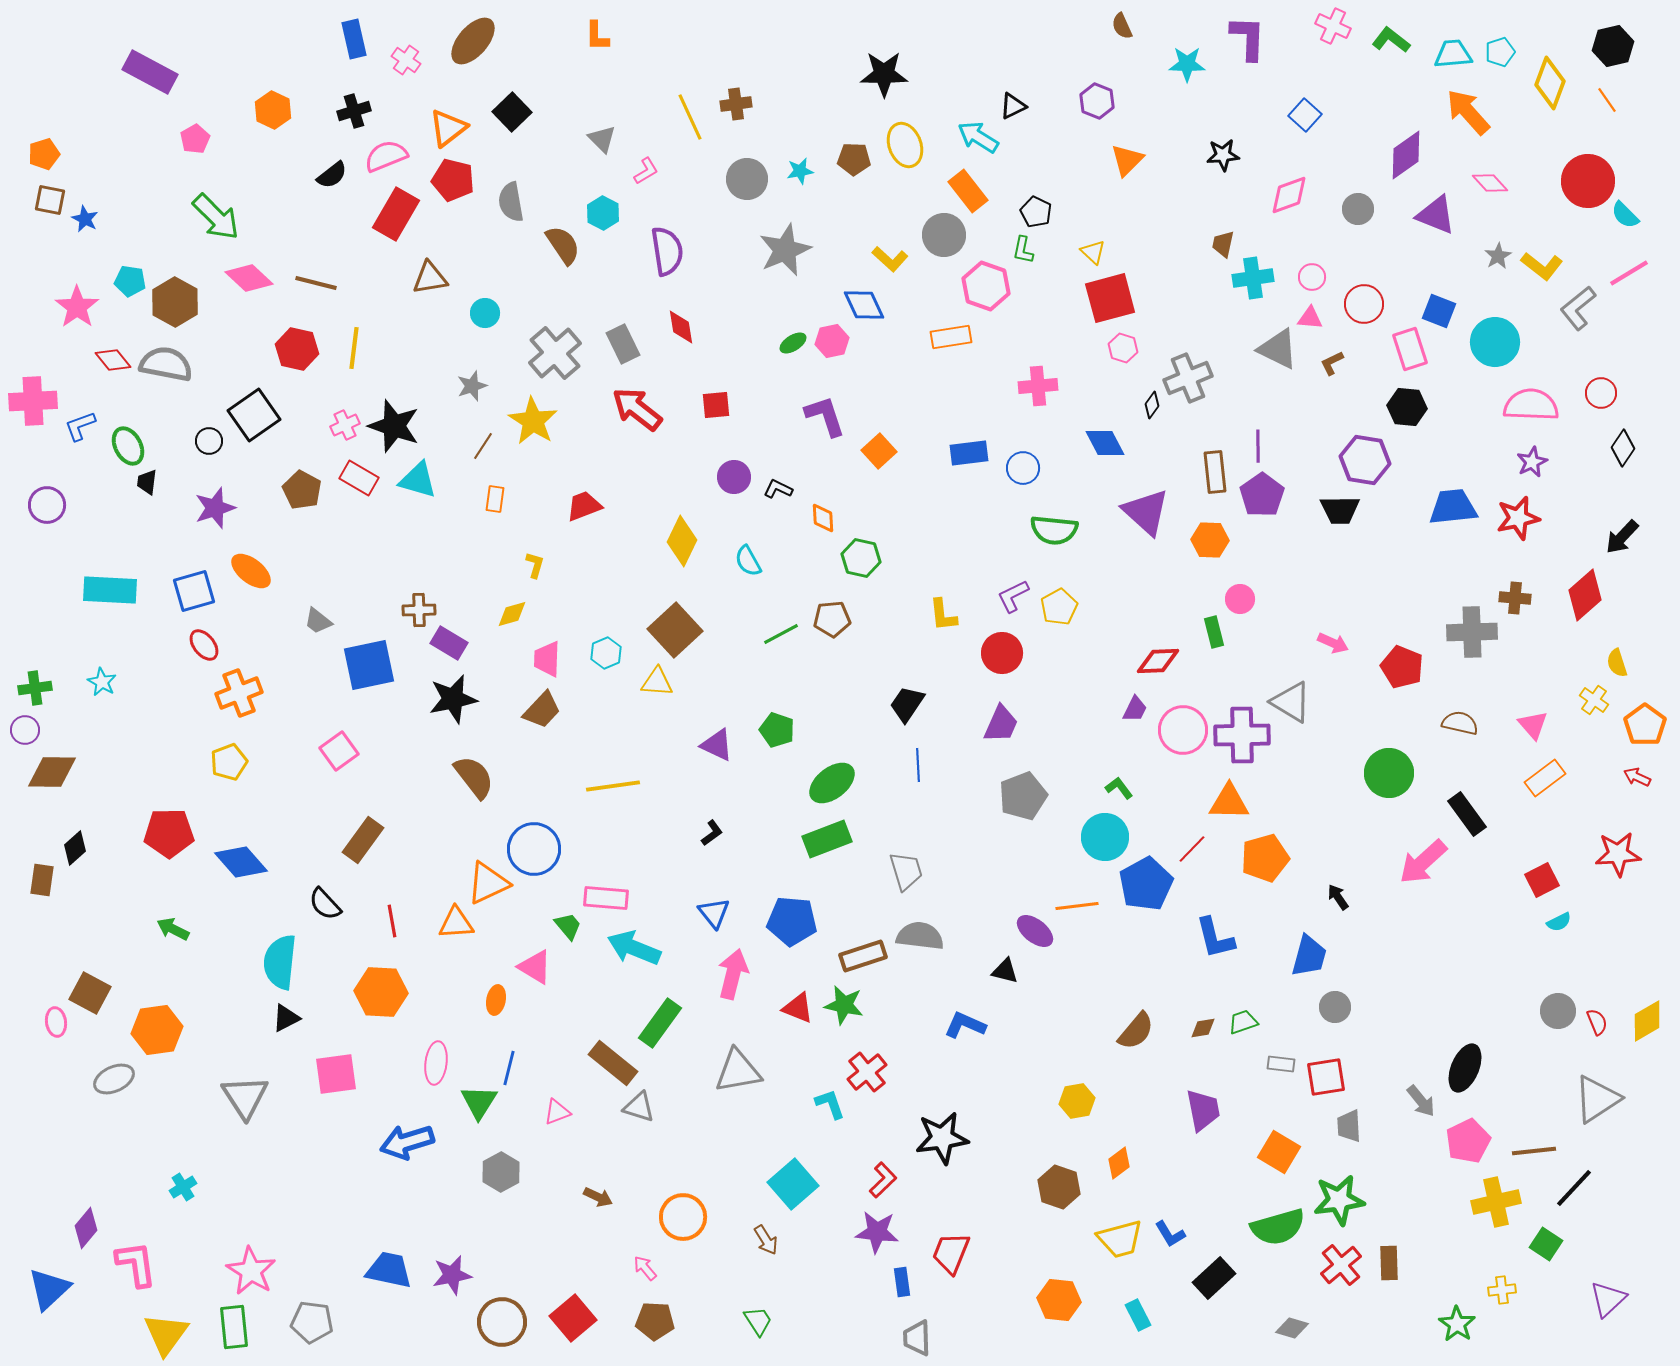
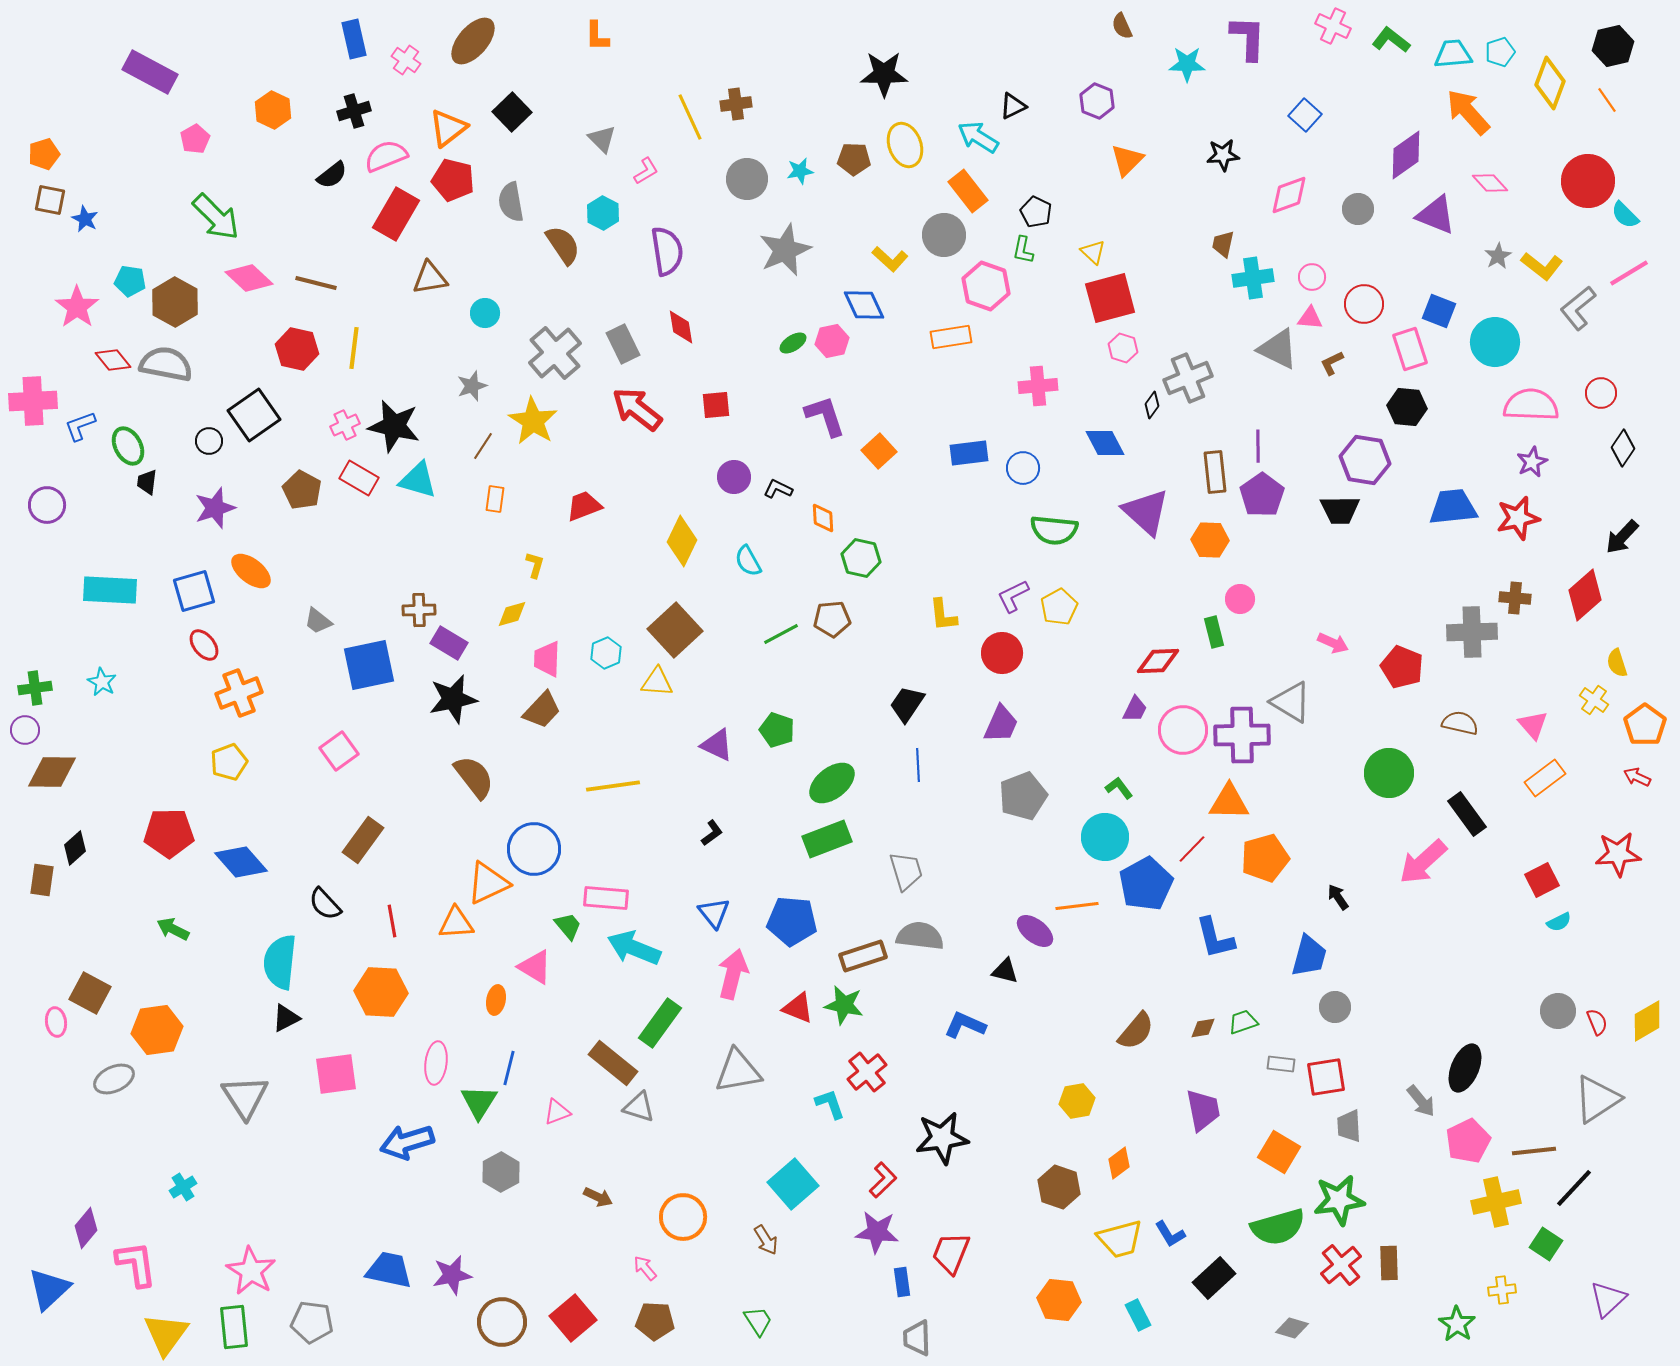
black star at (394, 426): rotated 6 degrees counterclockwise
